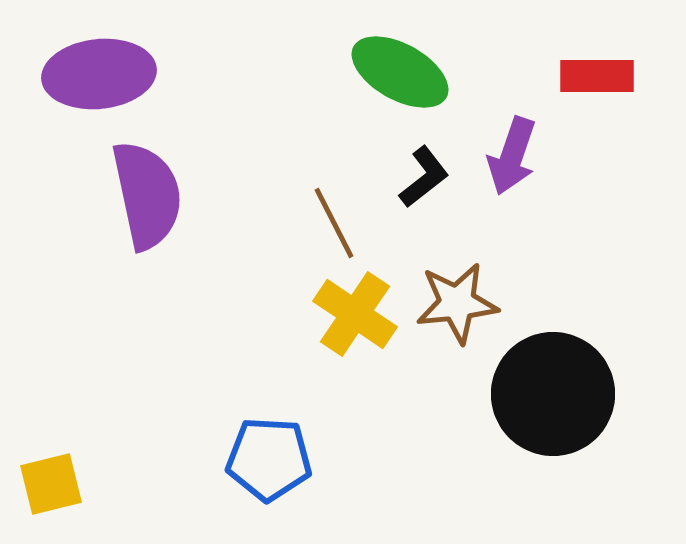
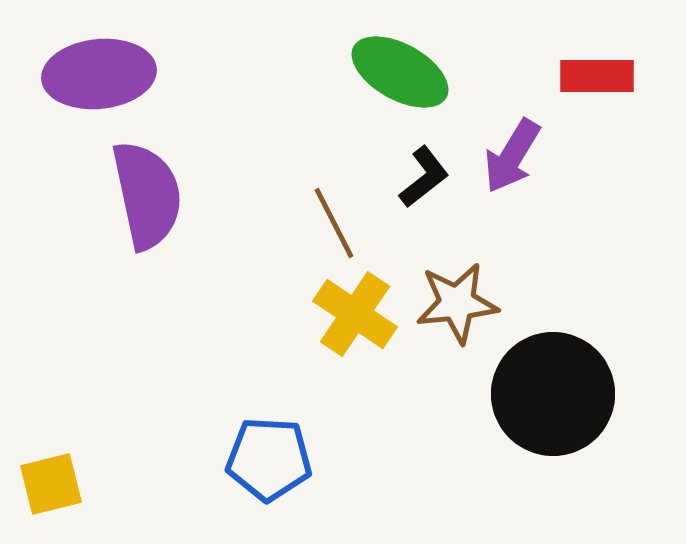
purple arrow: rotated 12 degrees clockwise
